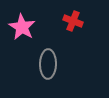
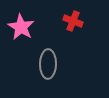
pink star: moved 1 px left
